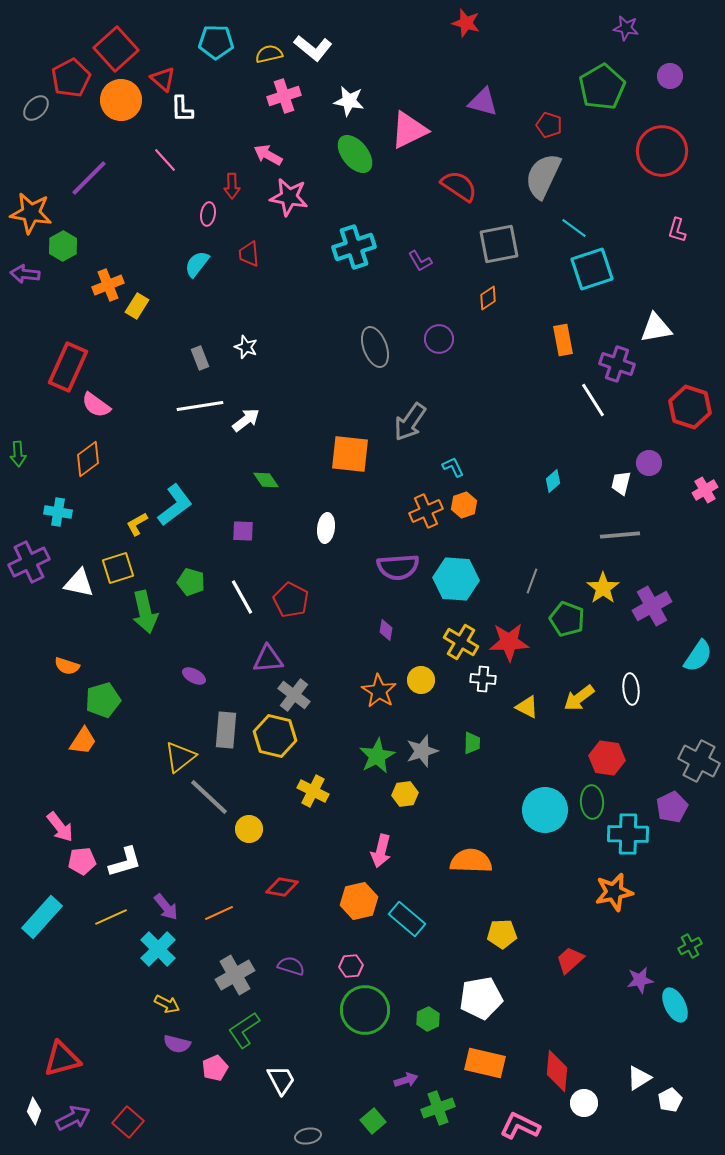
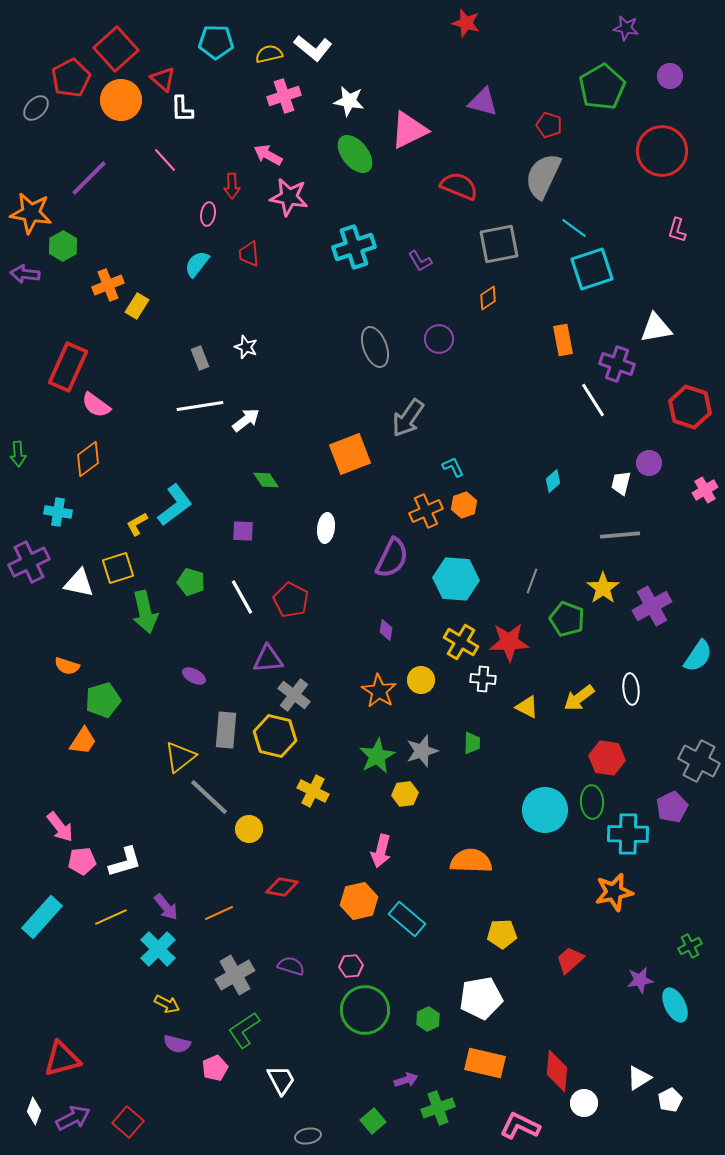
red semicircle at (459, 186): rotated 12 degrees counterclockwise
gray arrow at (410, 422): moved 2 px left, 4 px up
orange square at (350, 454): rotated 27 degrees counterclockwise
purple semicircle at (398, 567): moved 6 px left, 9 px up; rotated 60 degrees counterclockwise
